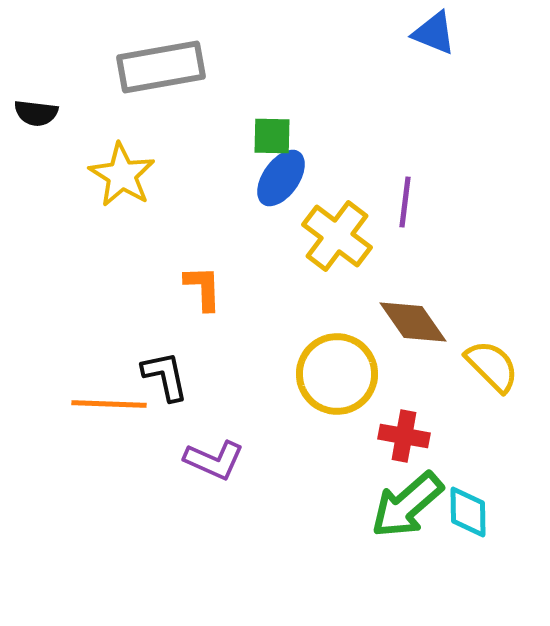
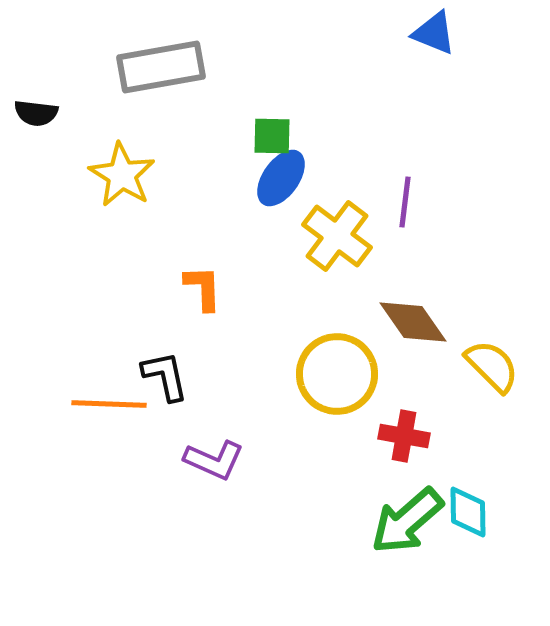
green arrow: moved 16 px down
